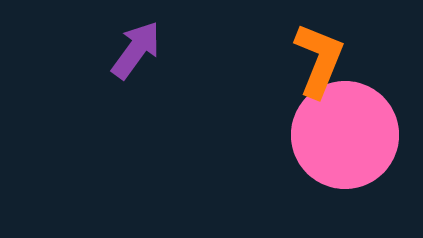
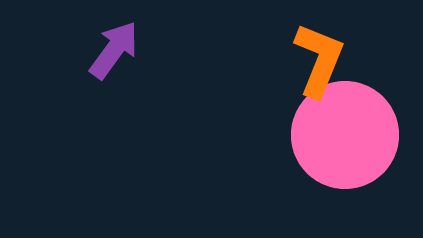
purple arrow: moved 22 px left
